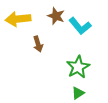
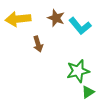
brown star: moved 2 px down
green star: moved 4 px down; rotated 15 degrees clockwise
green triangle: moved 10 px right, 1 px up
